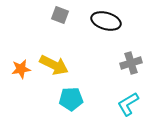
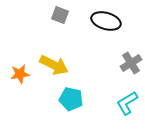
gray cross: rotated 15 degrees counterclockwise
orange star: moved 1 px left, 5 px down
cyan pentagon: rotated 15 degrees clockwise
cyan L-shape: moved 1 px left, 1 px up
